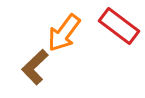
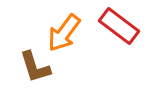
brown L-shape: rotated 63 degrees counterclockwise
